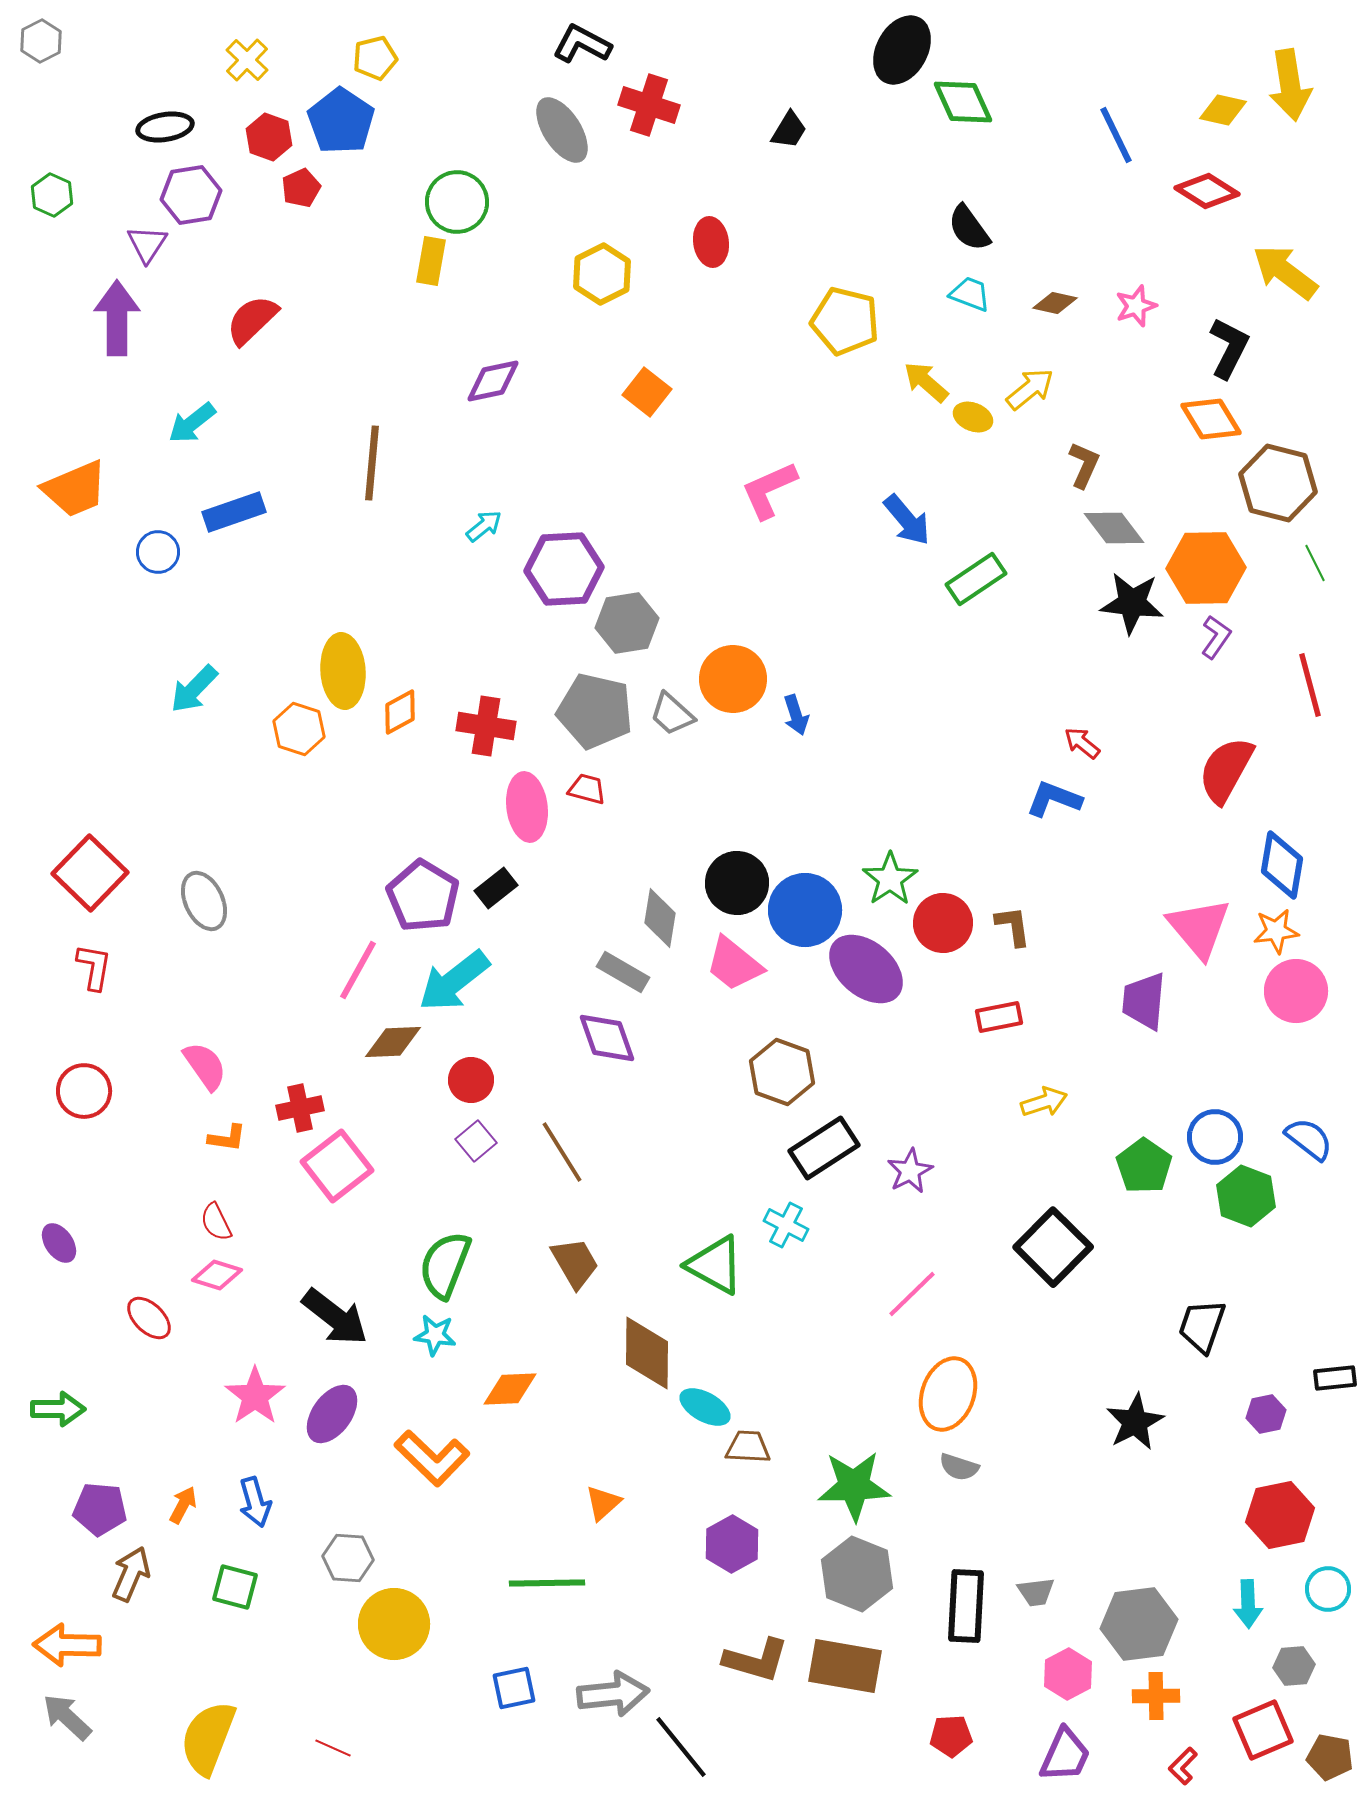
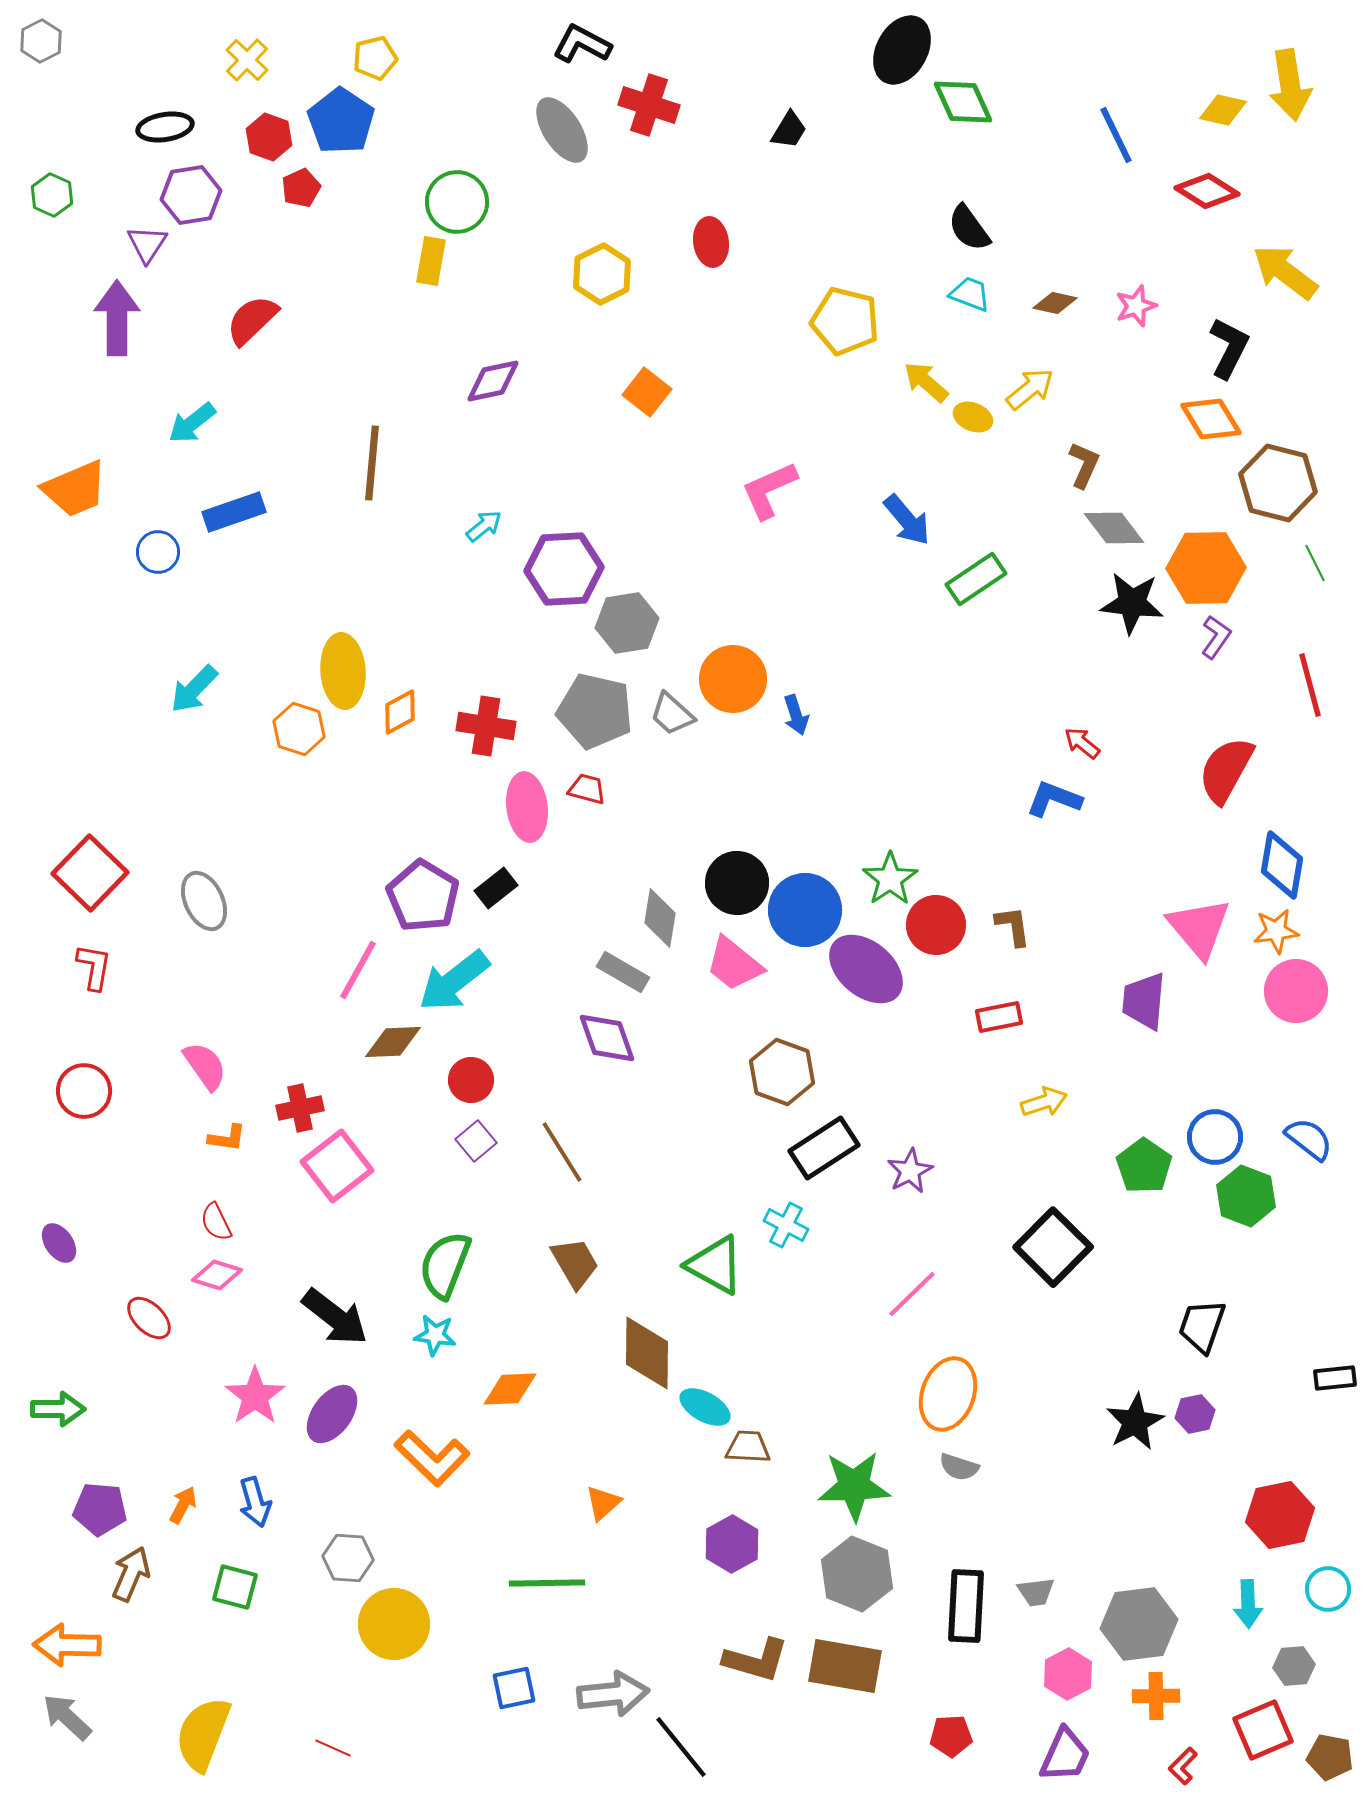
red circle at (943, 923): moved 7 px left, 2 px down
purple hexagon at (1266, 1414): moved 71 px left
yellow semicircle at (208, 1738): moved 5 px left, 4 px up
